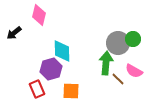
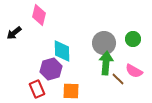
gray circle: moved 14 px left
